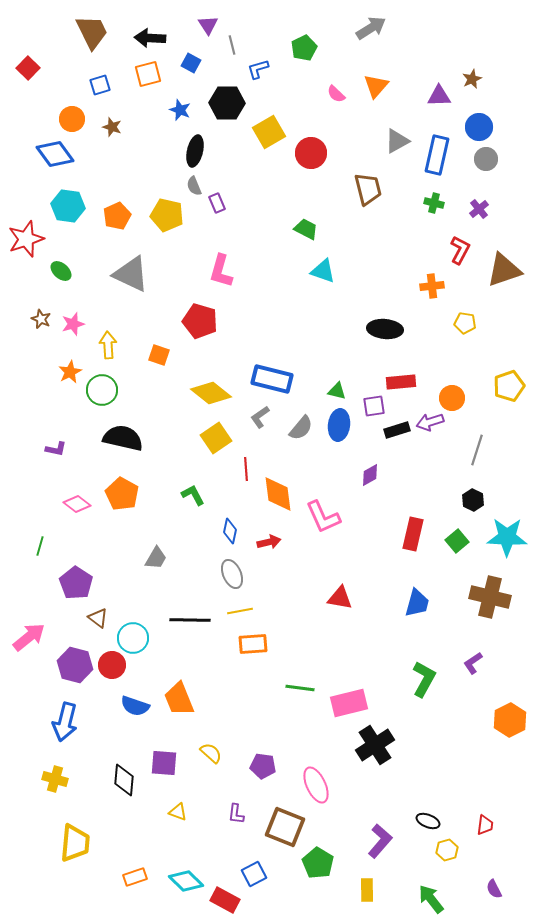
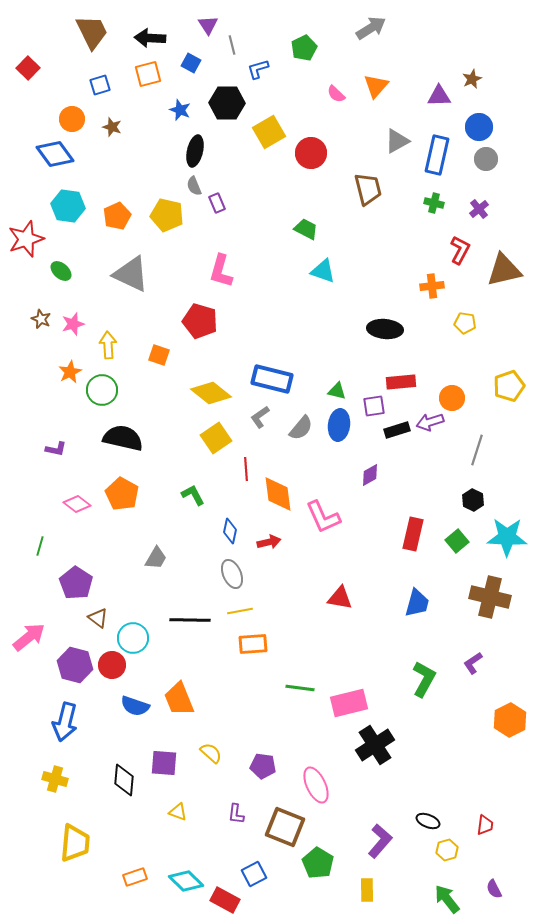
brown triangle at (504, 270): rotated 6 degrees clockwise
green arrow at (431, 899): moved 16 px right
